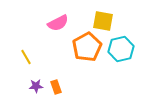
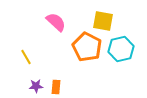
pink semicircle: moved 2 px left, 1 px up; rotated 110 degrees counterclockwise
orange pentagon: rotated 16 degrees counterclockwise
orange rectangle: rotated 24 degrees clockwise
